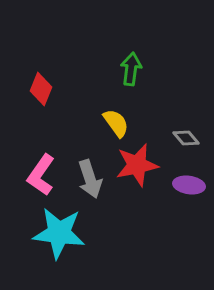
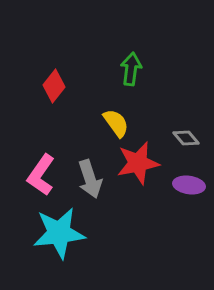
red diamond: moved 13 px right, 3 px up; rotated 16 degrees clockwise
red star: moved 1 px right, 2 px up
cyan star: rotated 14 degrees counterclockwise
